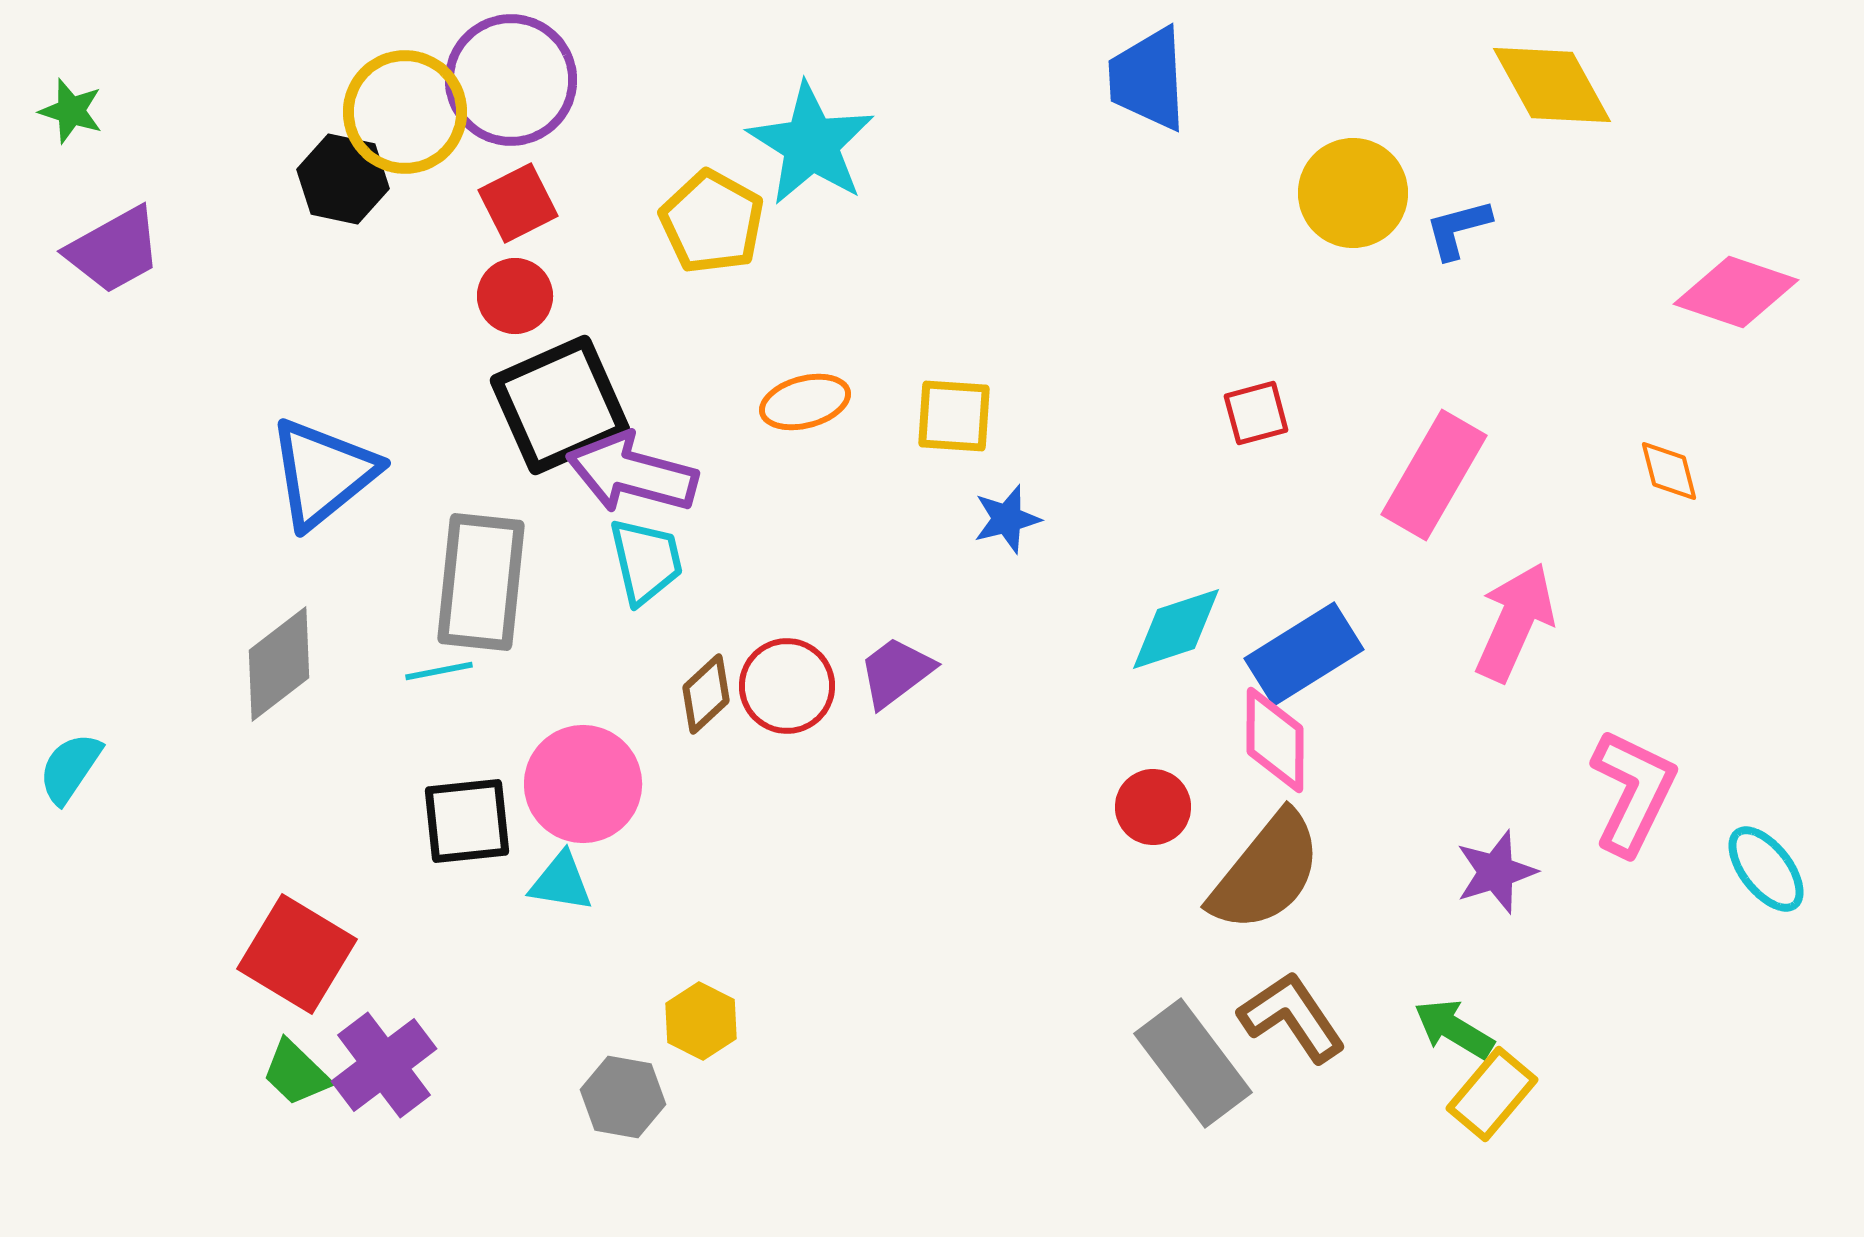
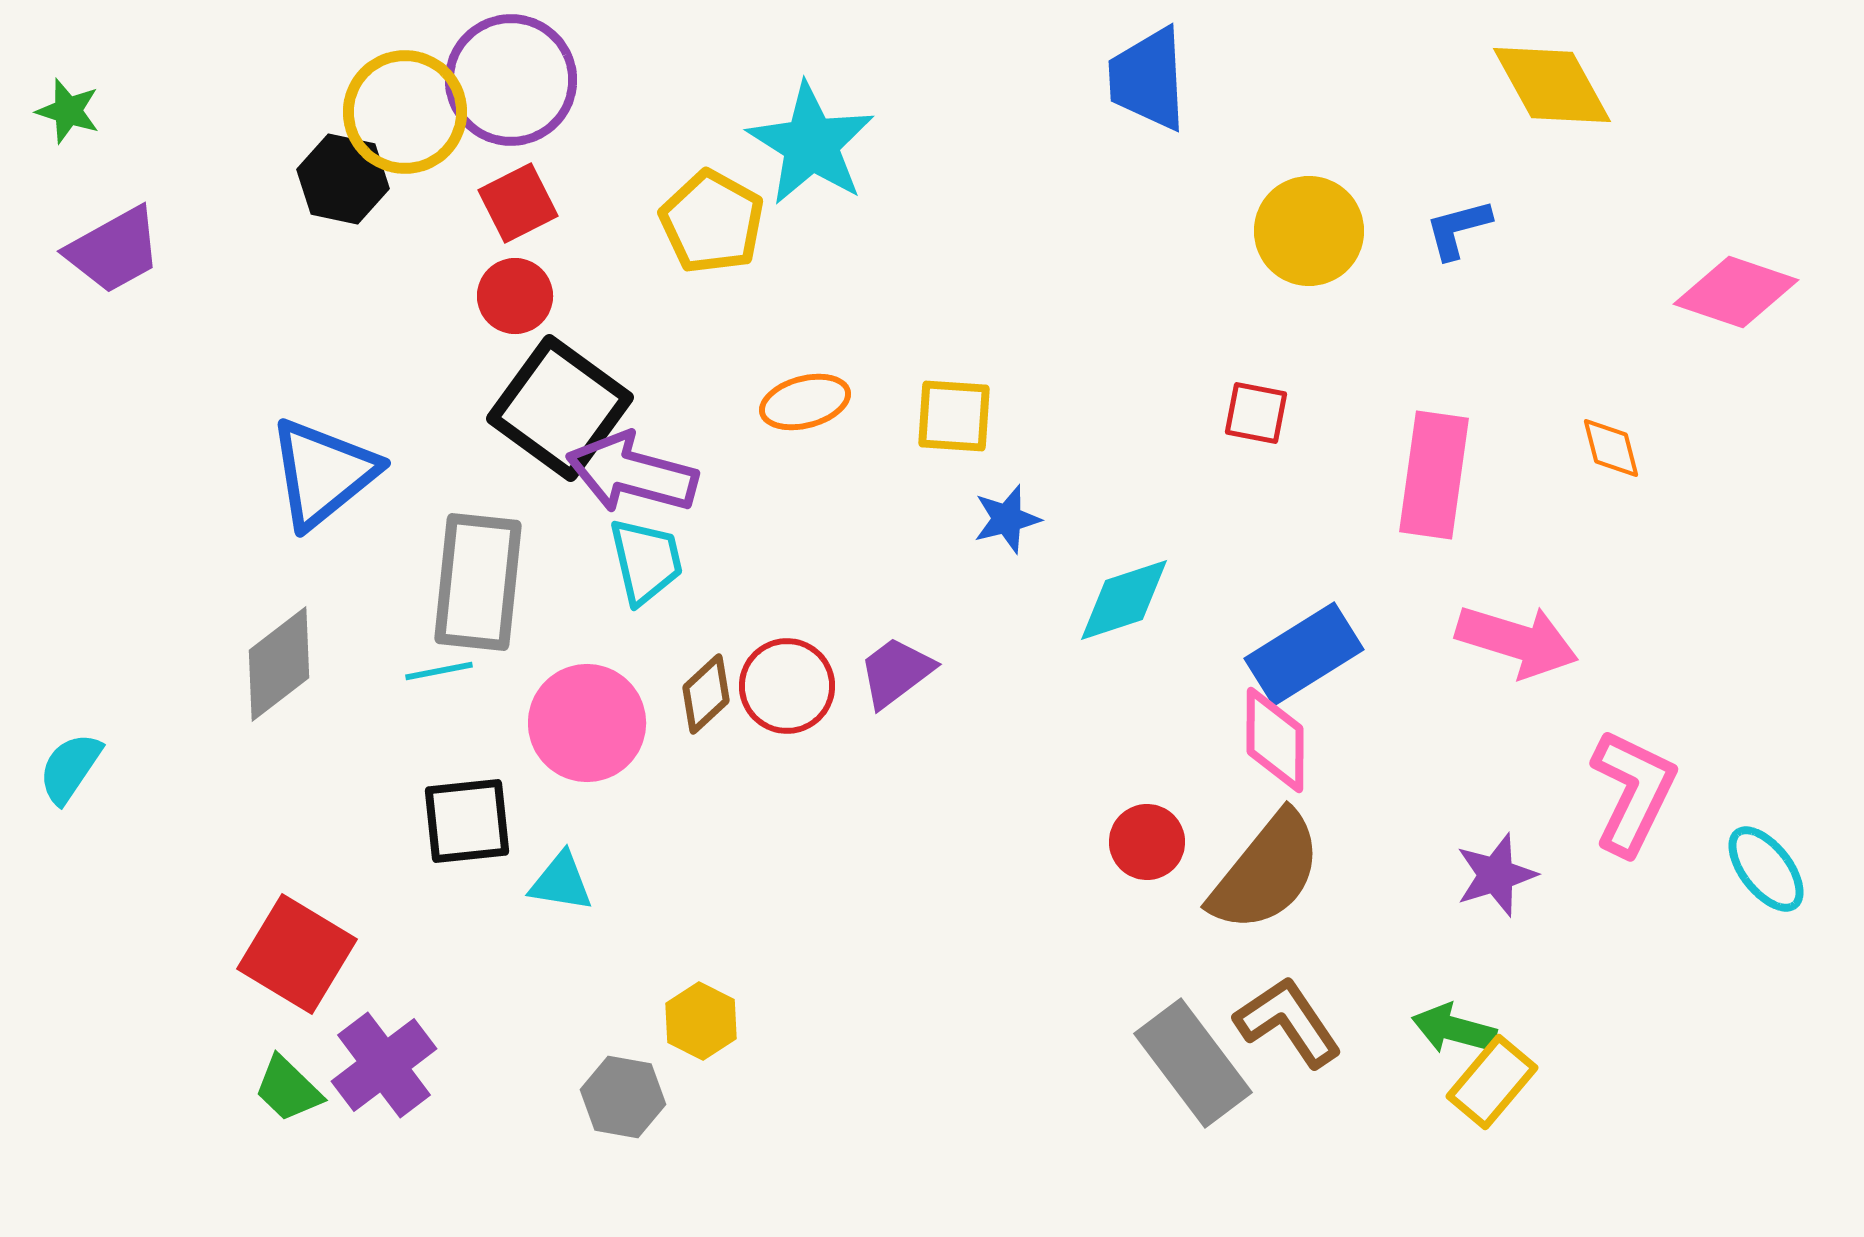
green star at (71, 111): moved 3 px left
yellow circle at (1353, 193): moved 44 px left, 38 px down
black square at (560, 405): moved 3 px down; rotated 30 degrees counterclockwise
red square at (1256, 413): rotated 26 degrees clockwise
orange diamond at (1669, 471): moved 58 px left, 23 px up
pink rectangle at (1434, 475): rotated 22 degrees counterclockwise
gray rectangle at (481, 582): moved 3 px left
pink arrow at (1515, 622): moved 2 px right, 19 px down; rotated 83 degrees clockwise
cyan diamond at (1176, 629): moved 52 px left, 29 px up
pink circle at (583, 784): moved 4 px right, 61 px up
red circle at (1153, 807): moved 6 px left, 35 px down
purple star at (1496, 872): moved 3 px down
brown L-shape at (1292, 1017): moved 4 px left, 5 px down
green arrow at (1454, 1029): rotated 16 degrees counterclockwise
green trapezoid at (296, 1073): moved 8 px left, 16 px down
yellow rectangle at (1492, 1094): moved 12 px up
